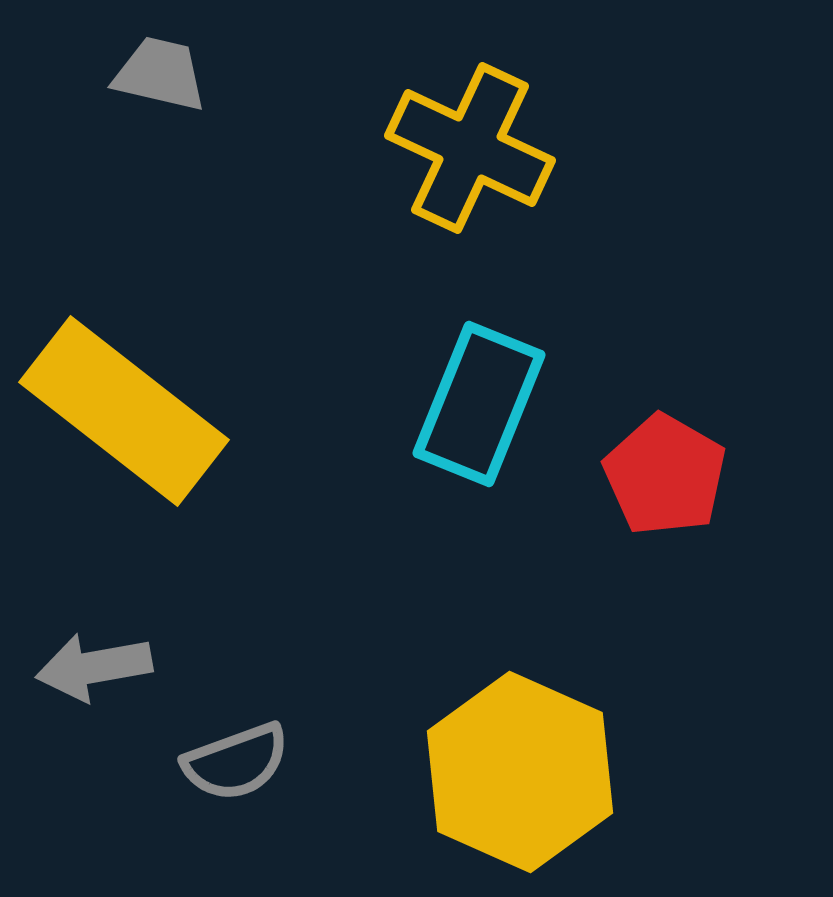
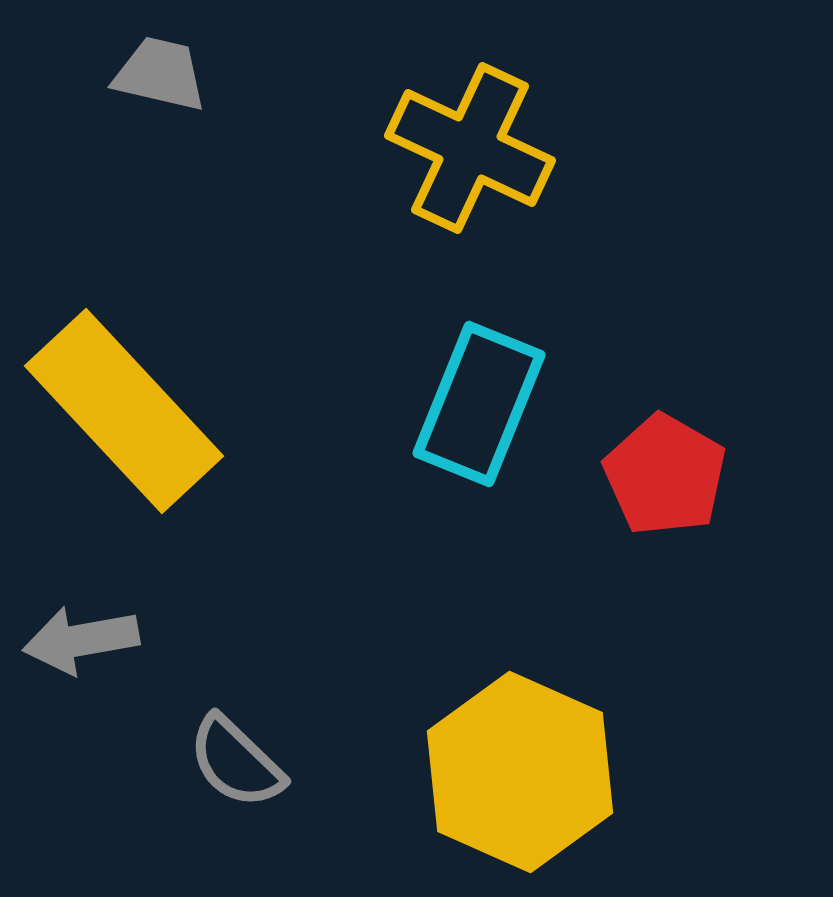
yellow rectangle: rotated 9 degrees clockwise
gray arrow: moved 13 px left, 27 px up
gray semicircle: rotated 64 degrees clockwise
